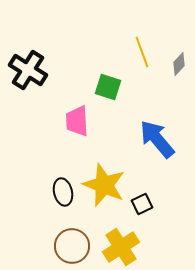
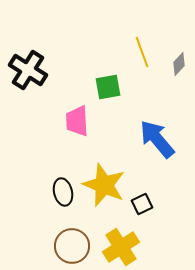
green square: rotated 28 degrees counterclockwise
